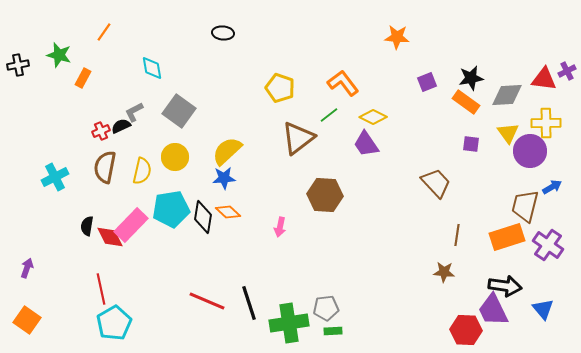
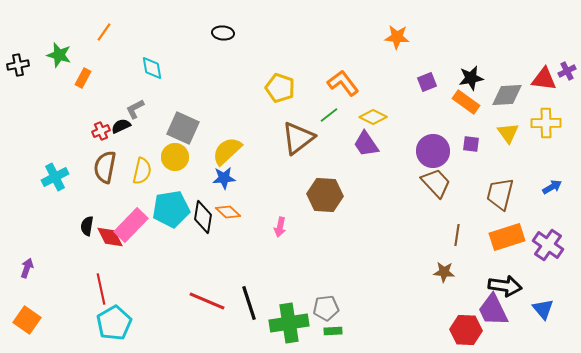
gray square at (179, 111): moved 4 px right, 17 px down; rotated 12 degrees counterclockwise
gray L-shape at (134, 112): moved 1 px right, 3 px up
purple circle at (530, 151): moved 97 px left
brown trapezoid at (525, 206): moved 25 px left, 12 px up
